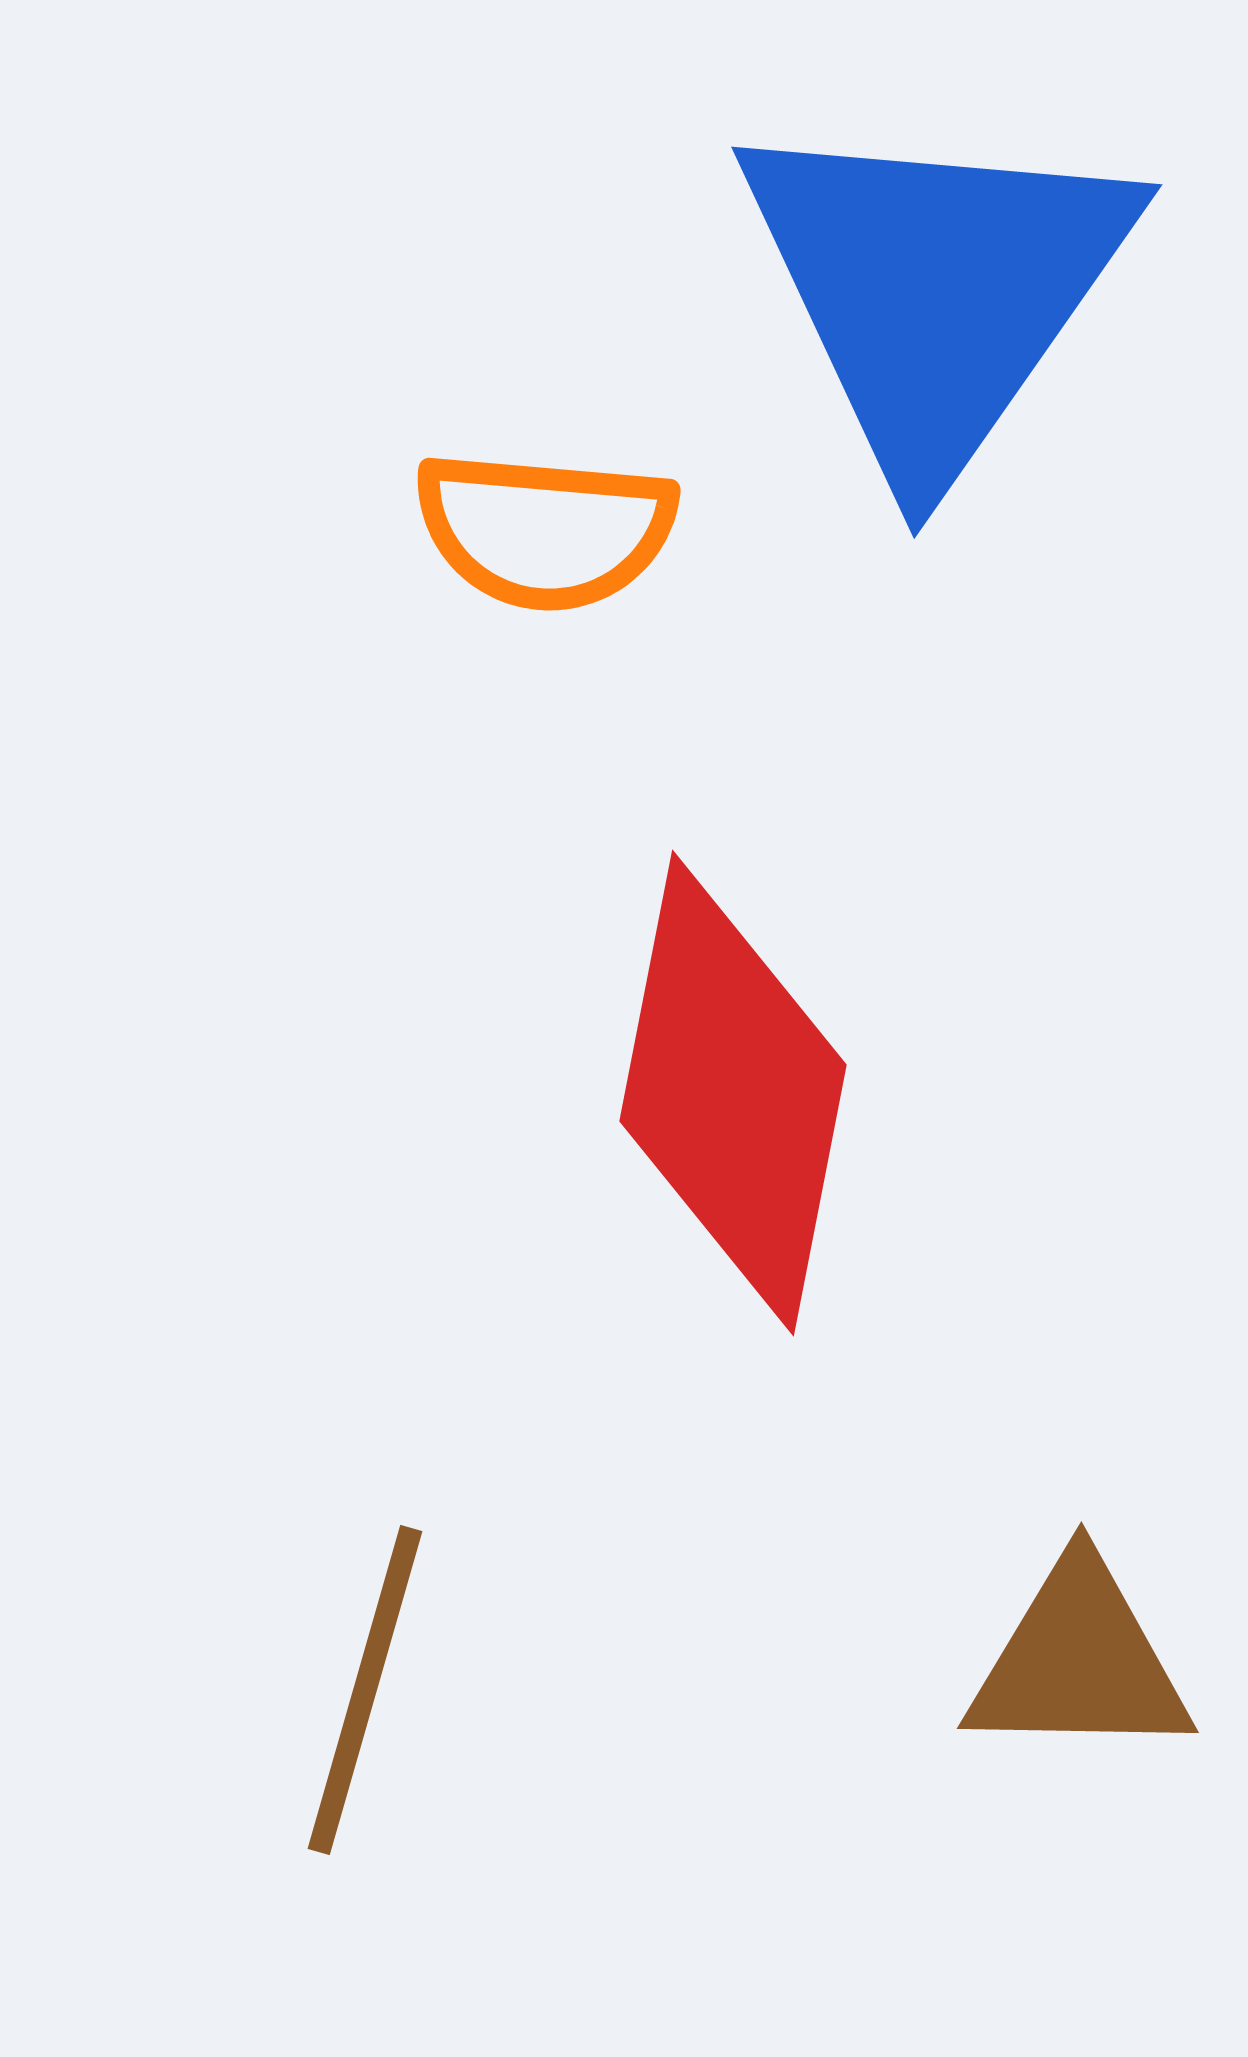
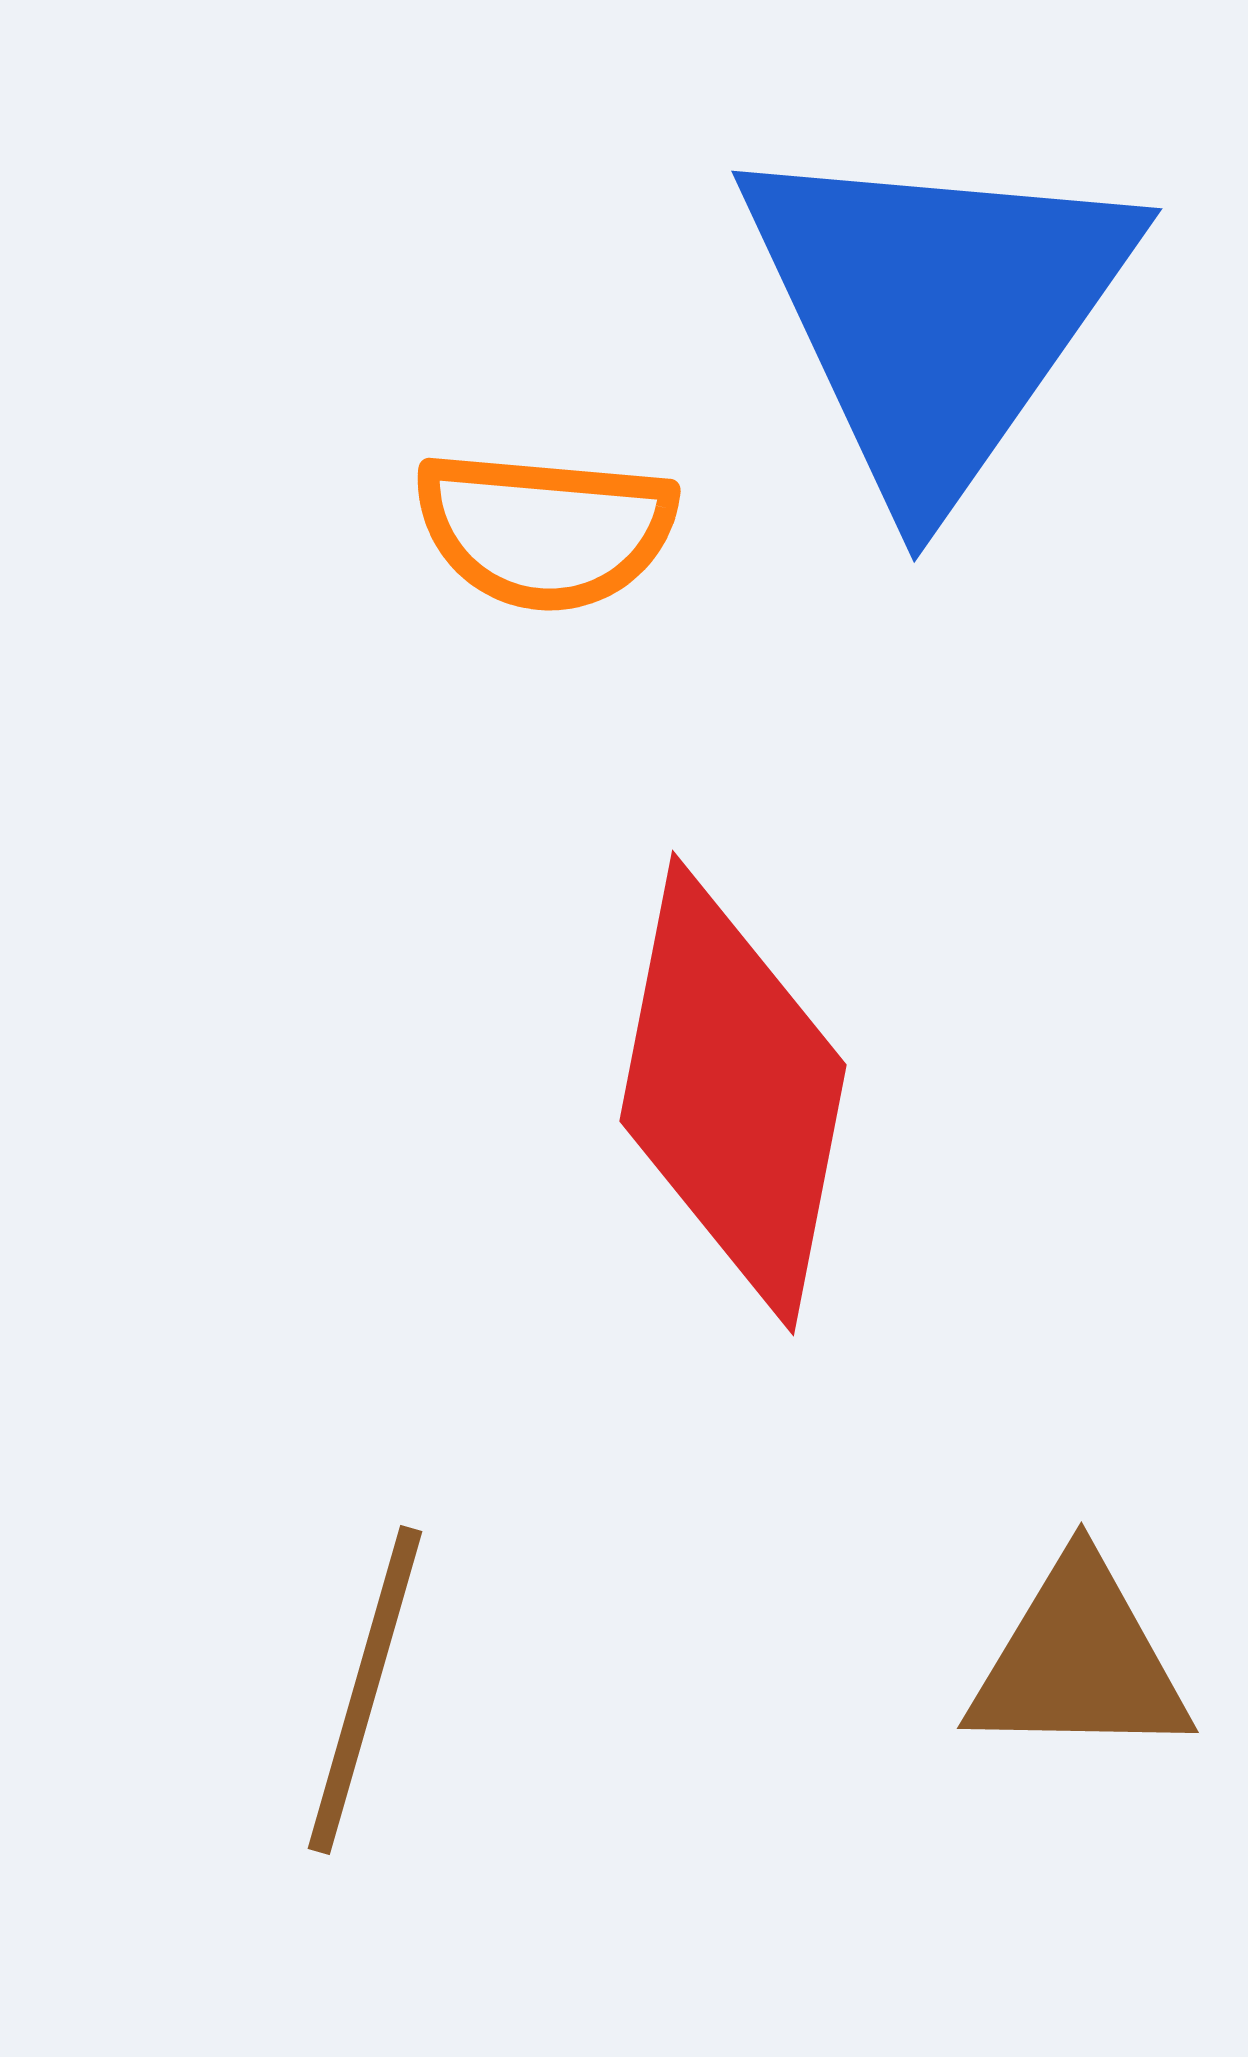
blue triangle: moved 24 px down
